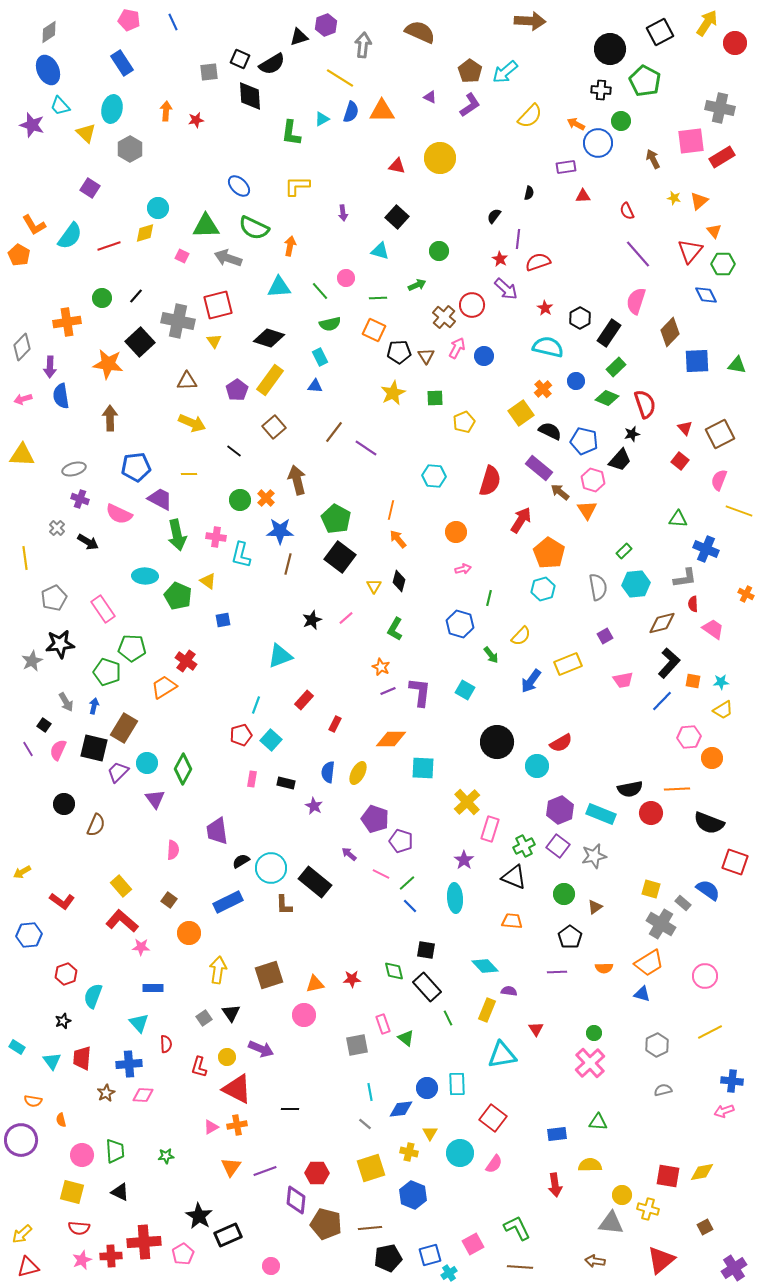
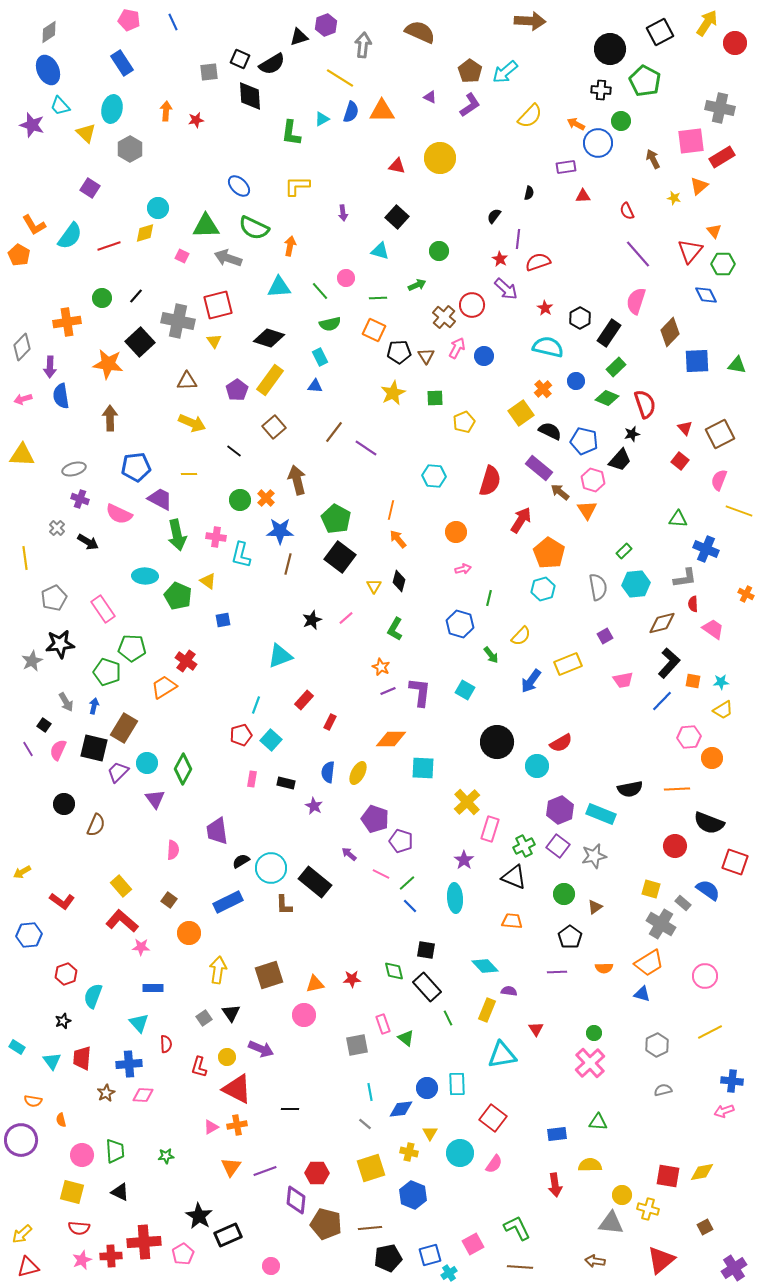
orange triangle at (699, 201): moved 15 px up
red rectangle at (335, 724): moved 5 px left, 2 px up
red circle at (651, 813): moved 24 px right, 33 px down
